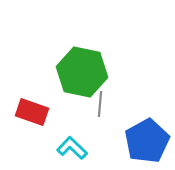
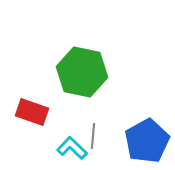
gray line: moved 7 px left, 32 px down
